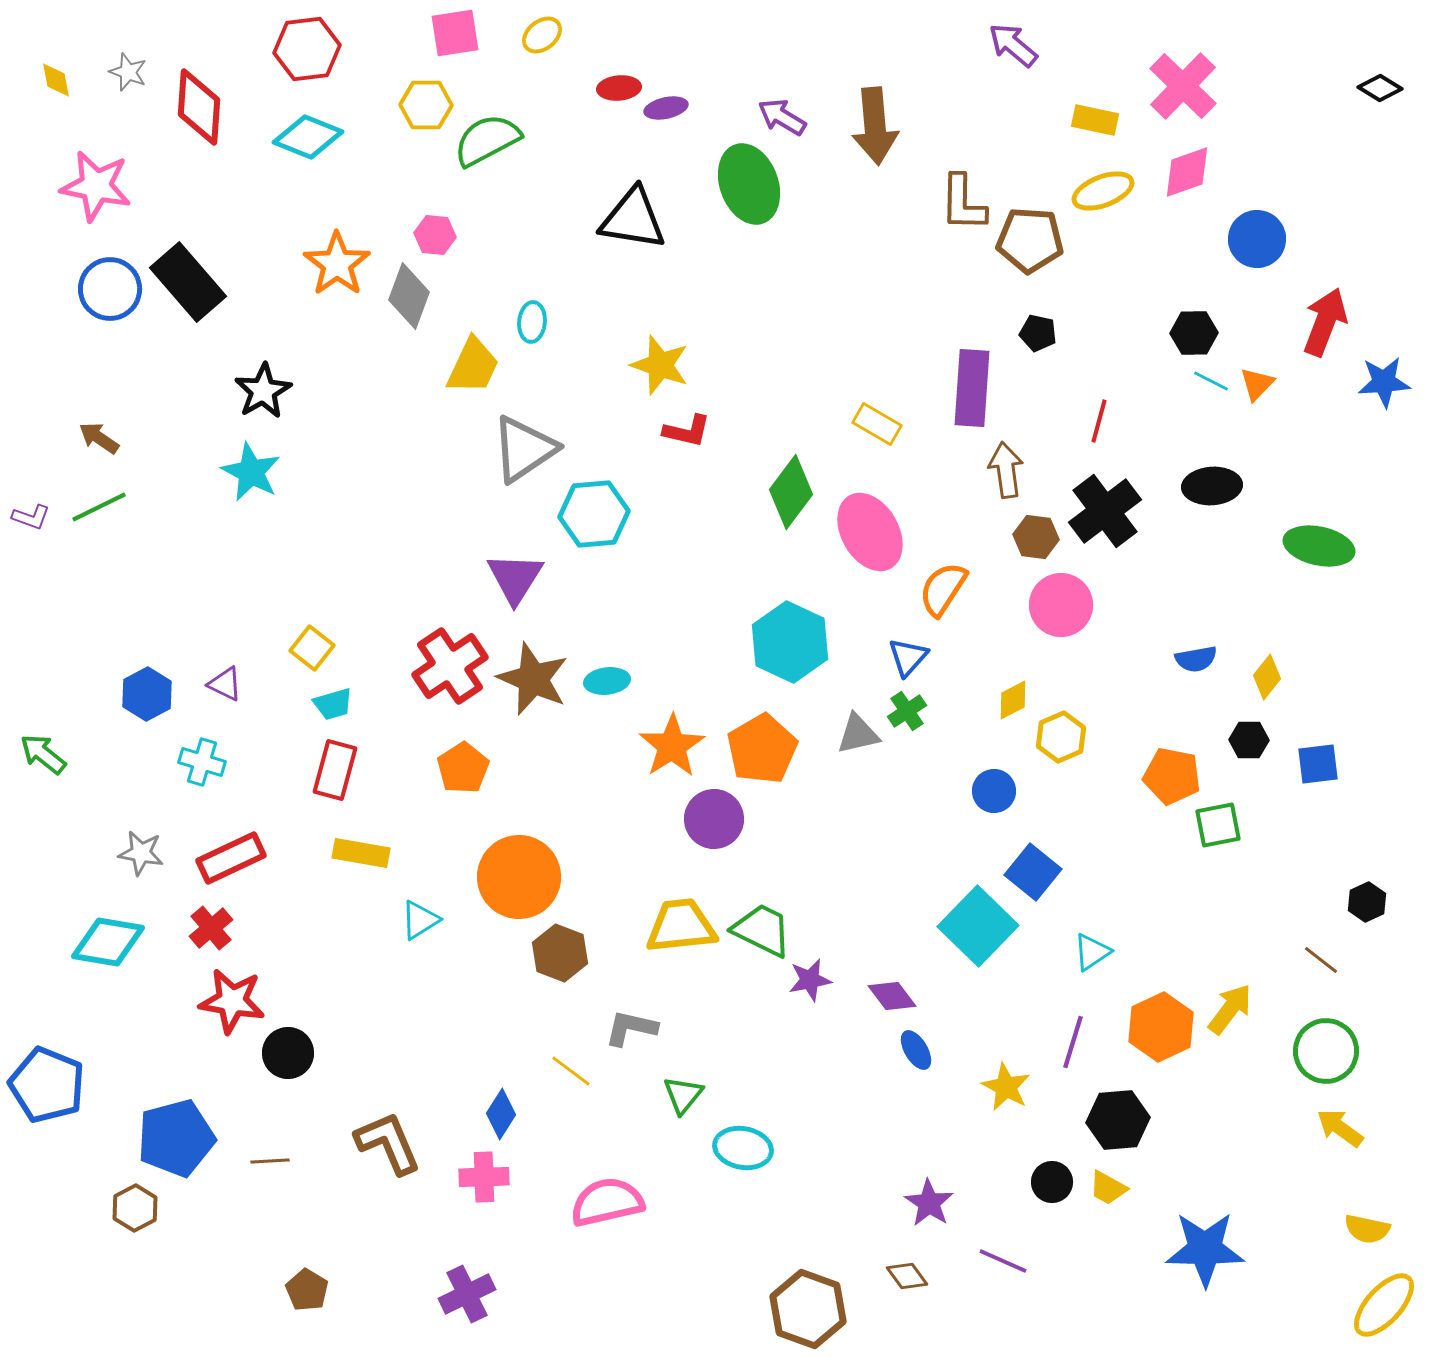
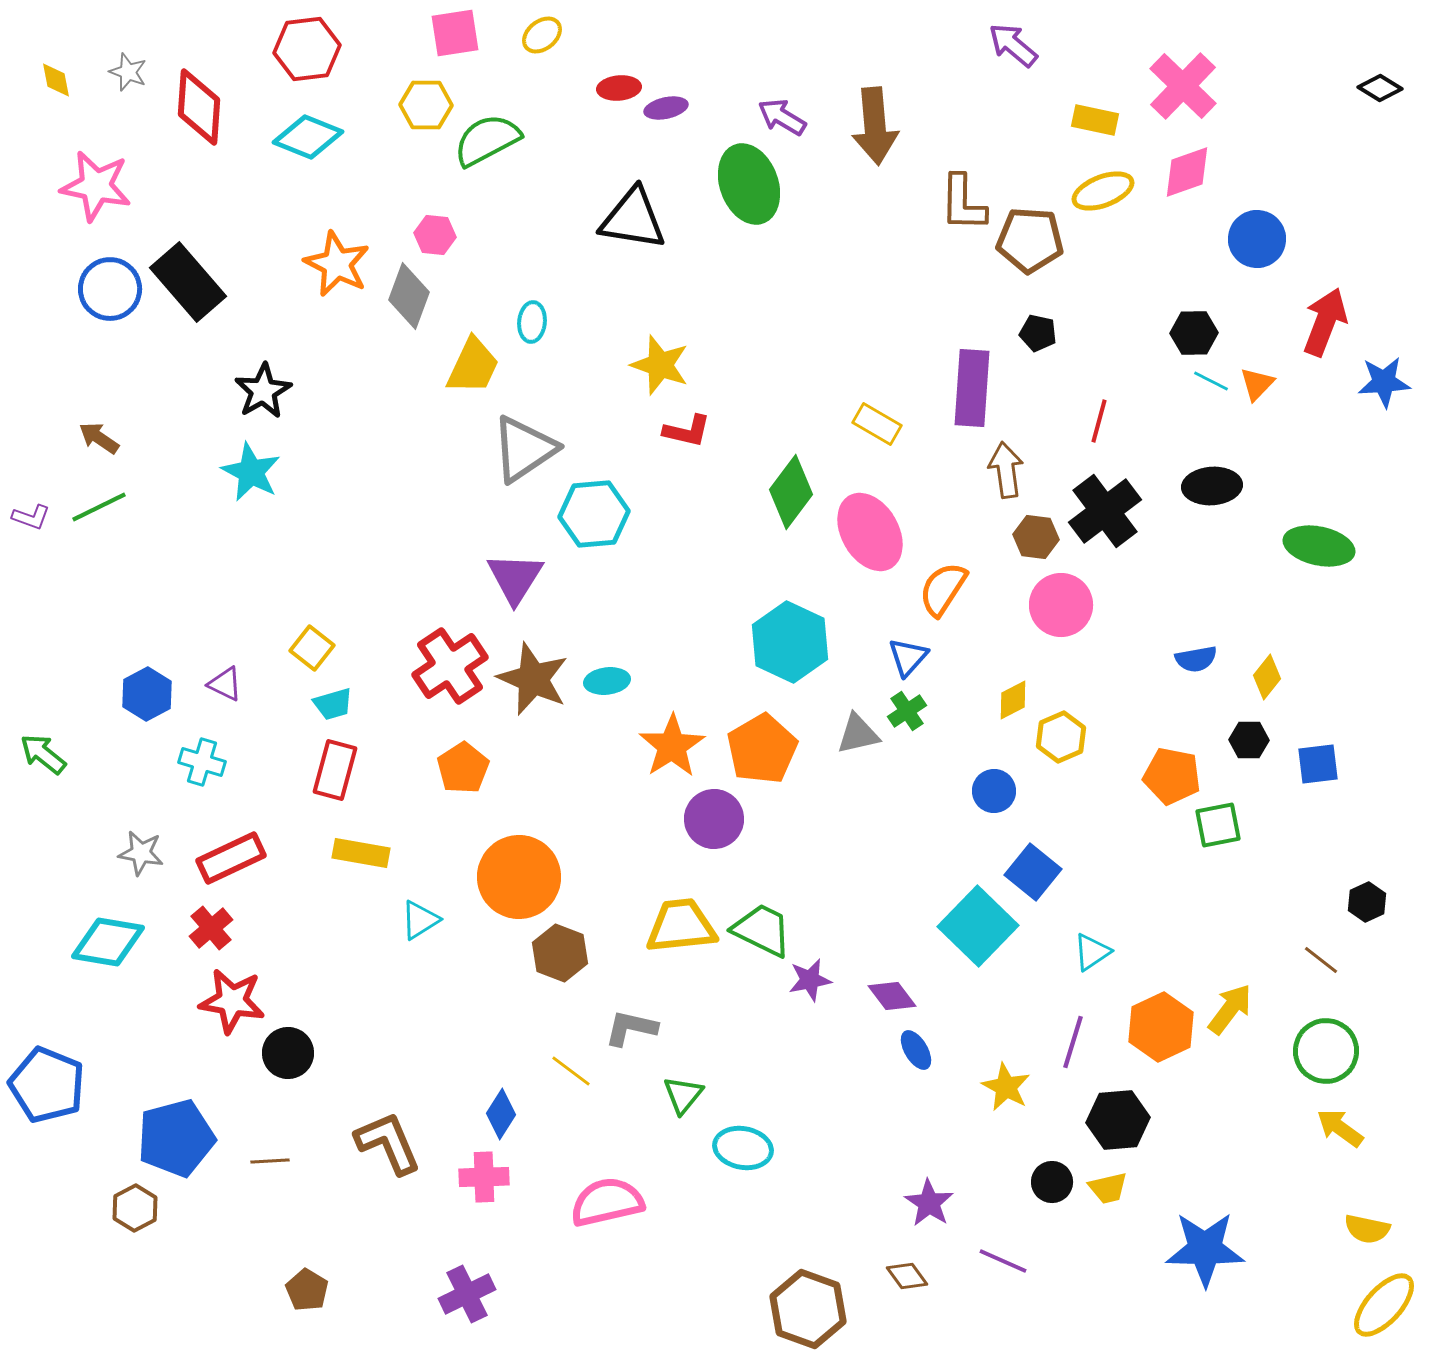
orange star at (337, 264): rotated 10 degrees counterclockwise
yellow trapezoid at (1108, 1188): rotated 42 degrees counterclockwise
